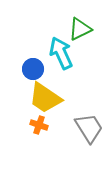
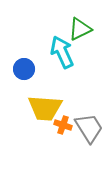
cyan arrow: moved 1 px right, 1 px up
blue circle: moved 9 px left
yellow trapezoid: moved 10 px down; rotated 30 degrees counterclockwise
orange cross: moved 24 px right
